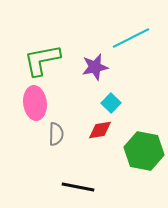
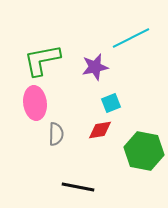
cyan square: rotated 24 degrees clockwise
